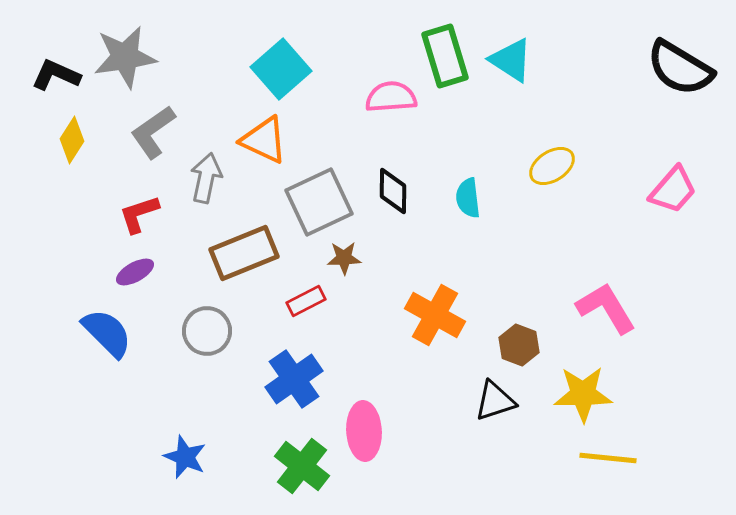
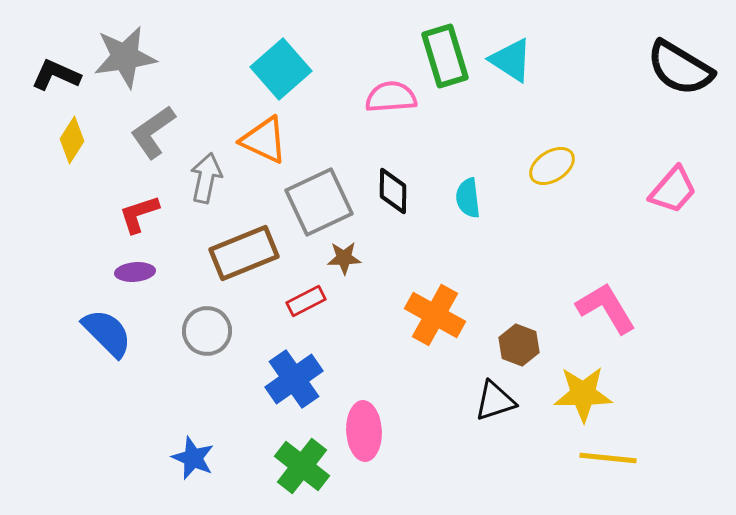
purple ellipse: rotated 24 degrees clockwise
blue star: moved 8 px right, 1 px down
